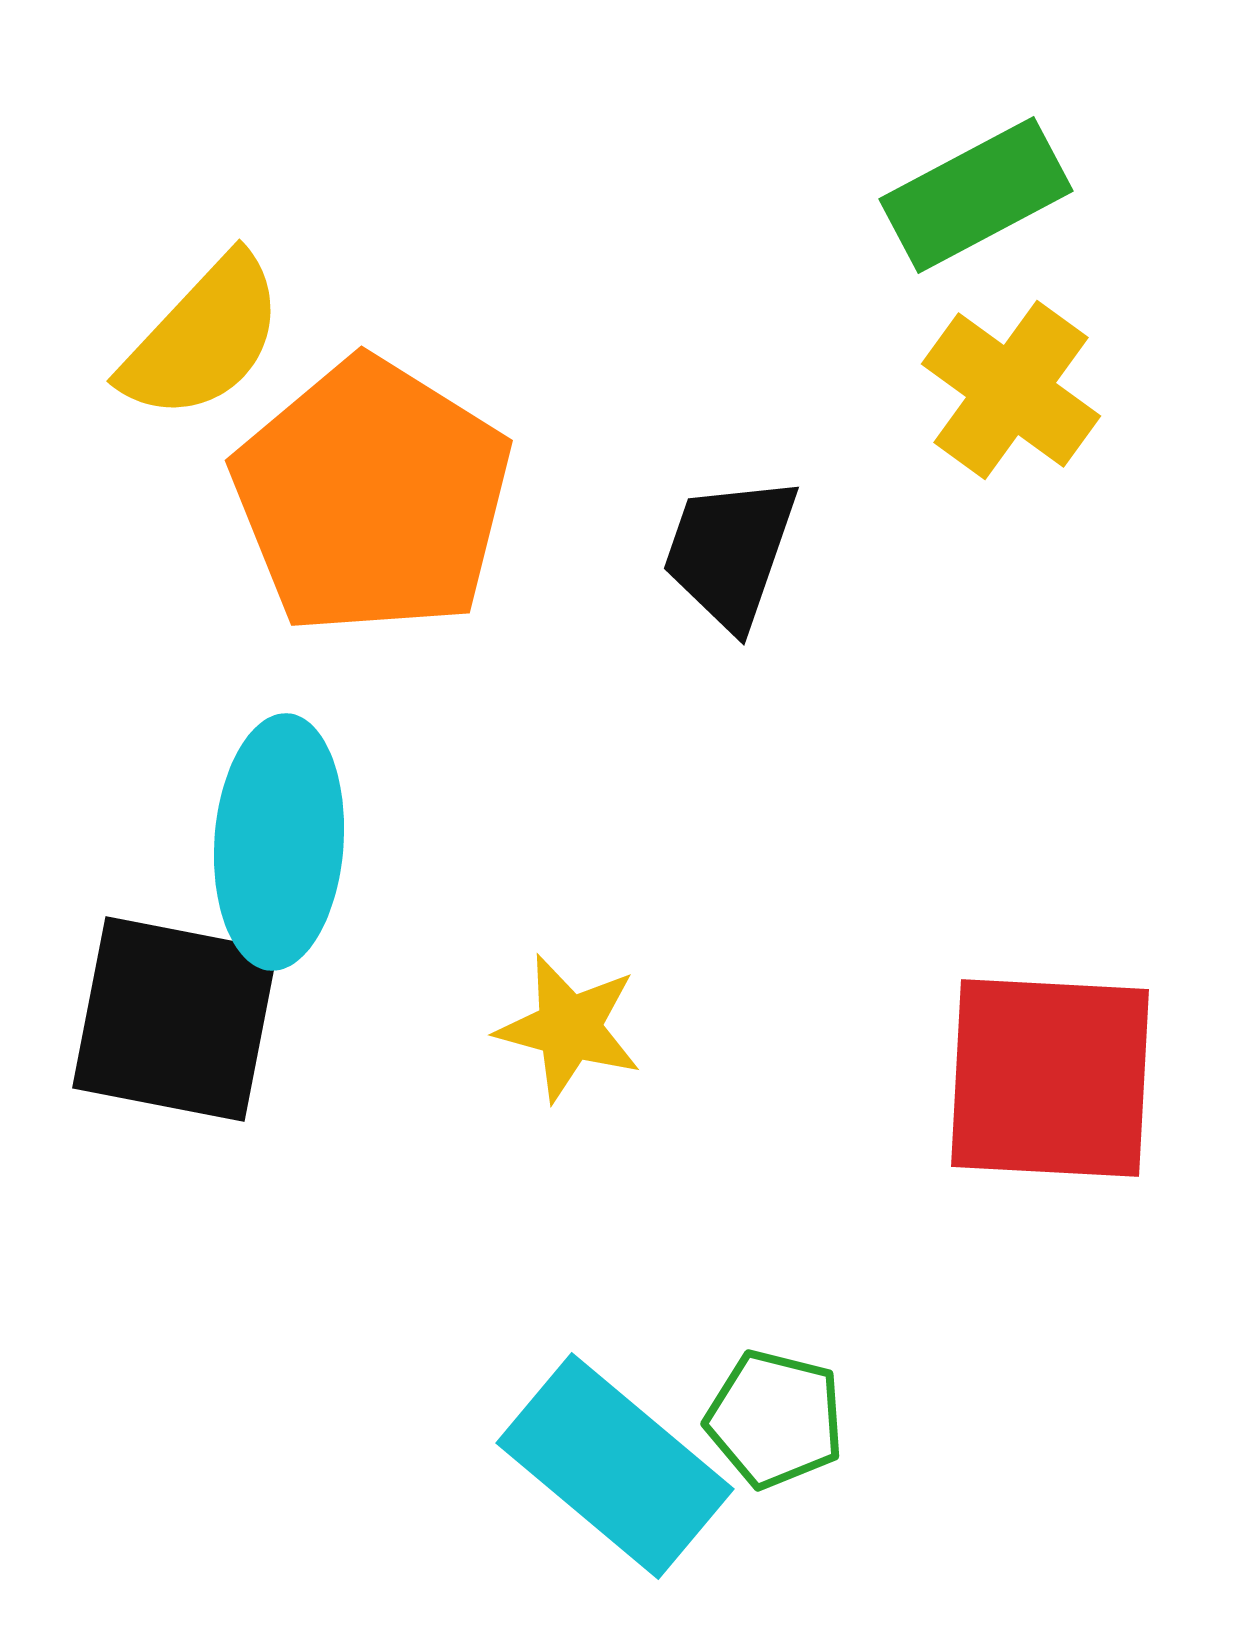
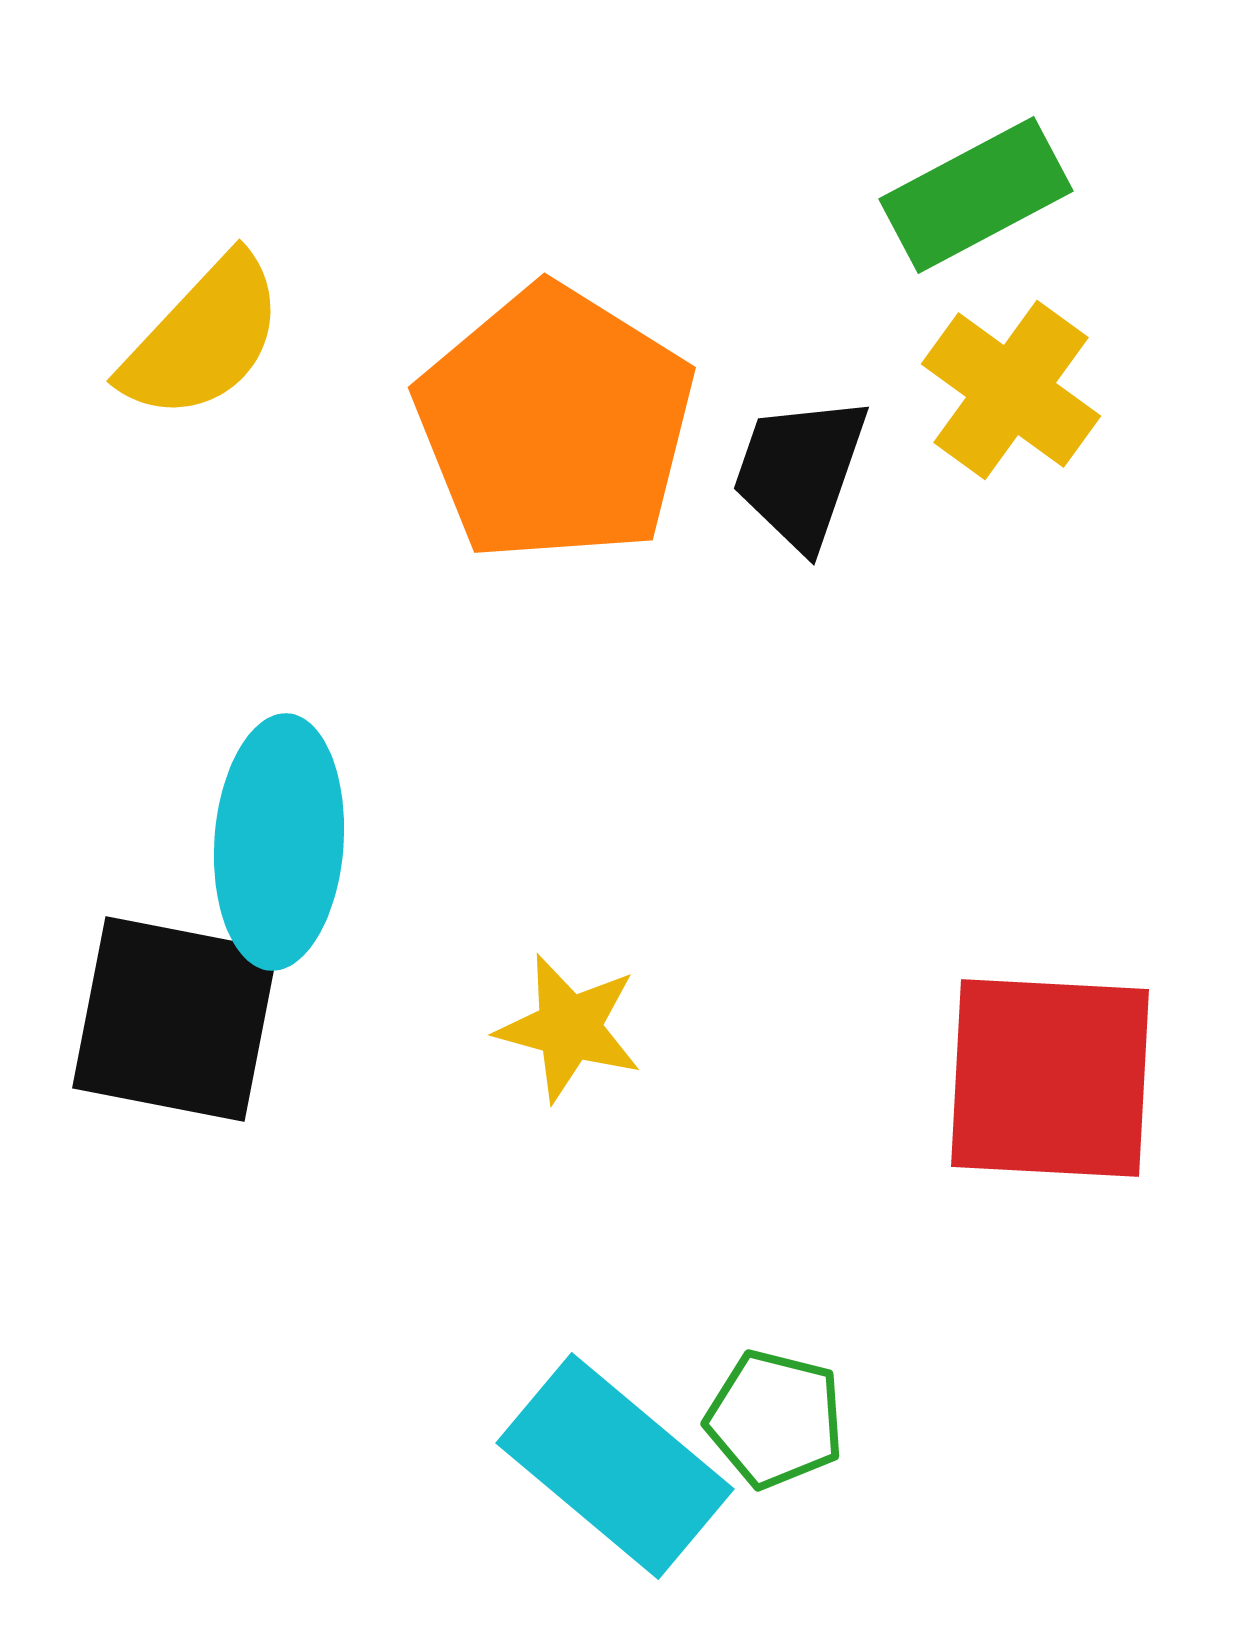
orange pentagon: moved 183 px right, 73 px up
black trapezoid: moved 70 px right, 80 px up
